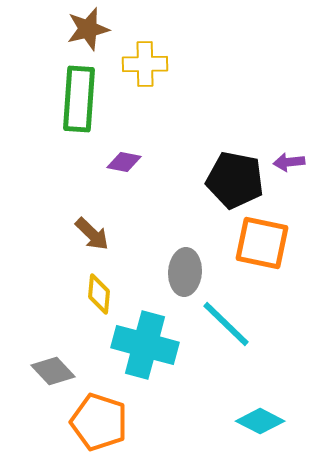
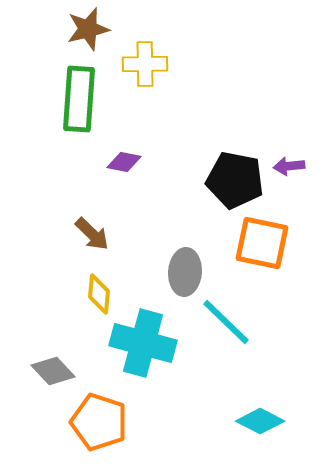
purple arrow: moved 4 px down
cyan line: moved 2 px up
cyan cross: moved 2 px left, 2 px up
